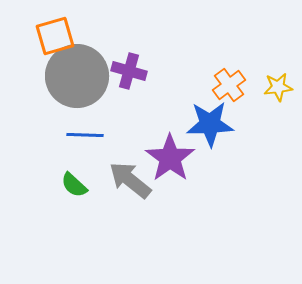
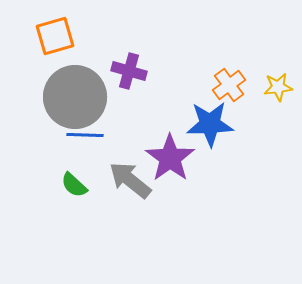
gray circle: moved 2 px left, 21 px down
